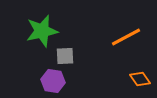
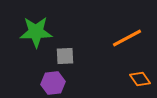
green star: moved 6 px left, 1 px down; rotated 12 degrees clockwise
orange line: moved 1 px right, 1 px down
purple hexagon: moved 2 px down; rotated 15 degrees counterclockwise
